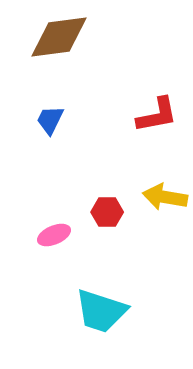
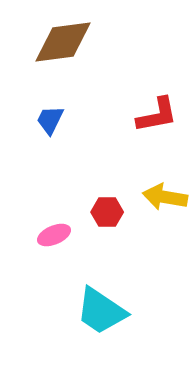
brown diamond: moved 4 px right, 5 px down
cyan trapezoid: rotated 16 degrees clockwise
